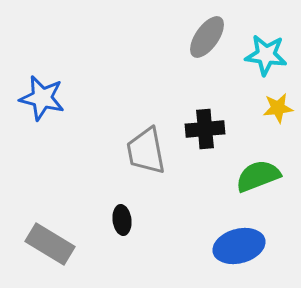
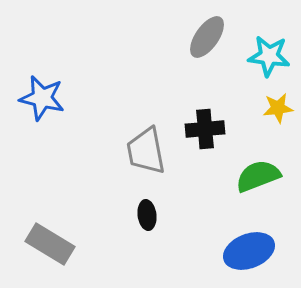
cyan star: moved 3 px right, 1 px down
black ellipse: moved 25 px right, 5 px up
blue ellipse: moved 10 px right, 5 px down; rotated 6 degrees counterclockwise
